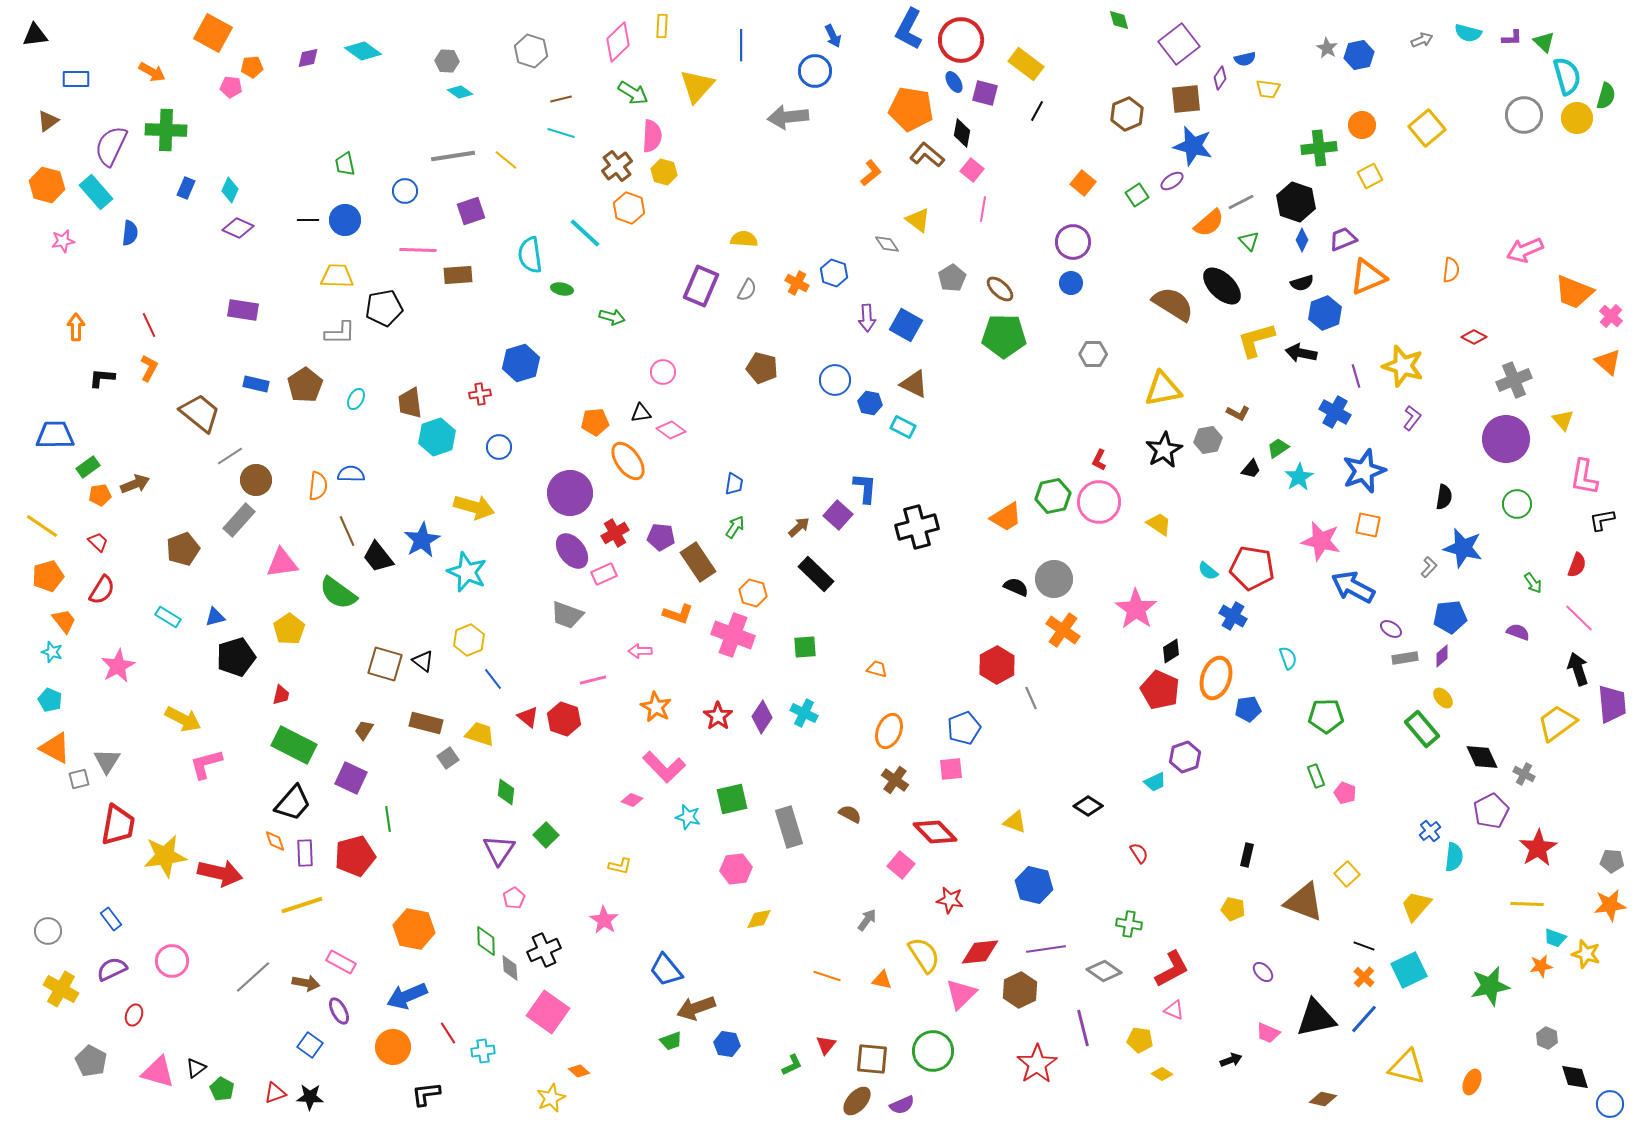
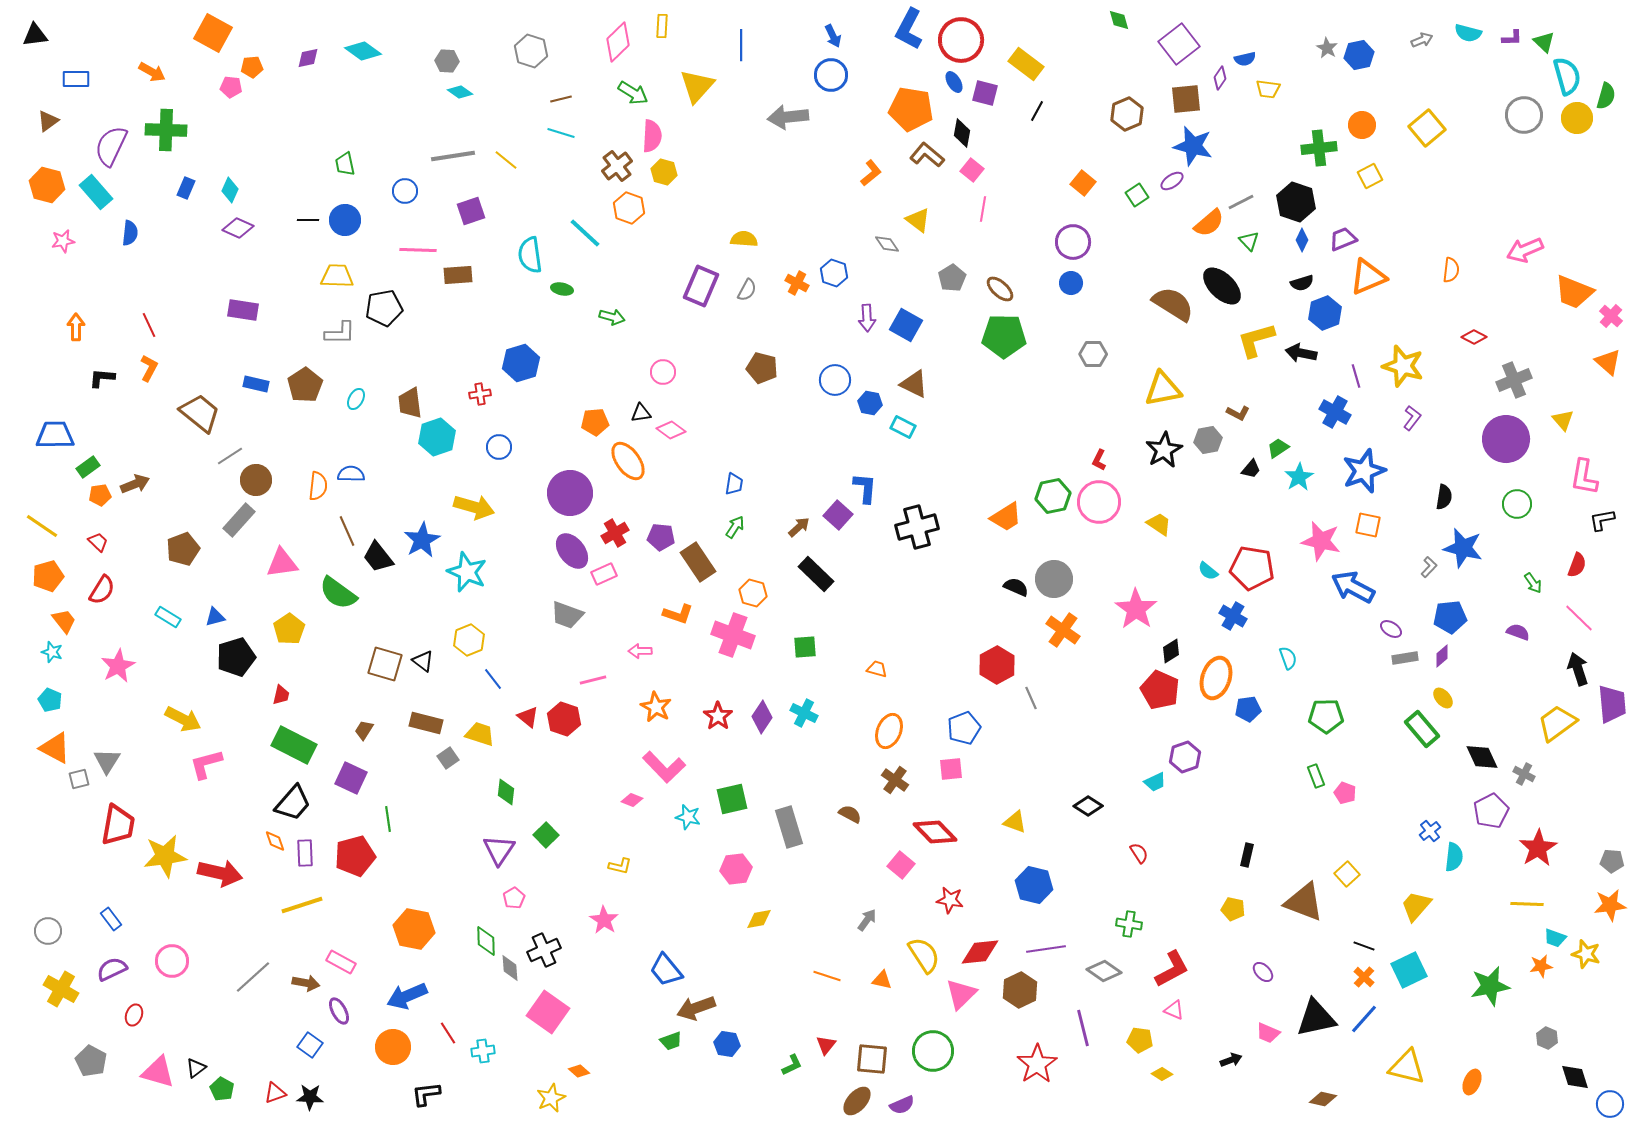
blue circle at (815, 71): moved 16 px right, 4 px down
